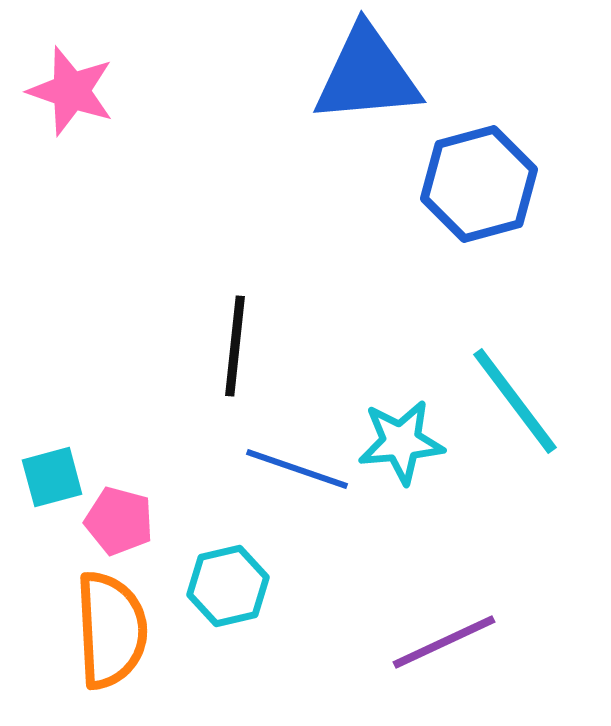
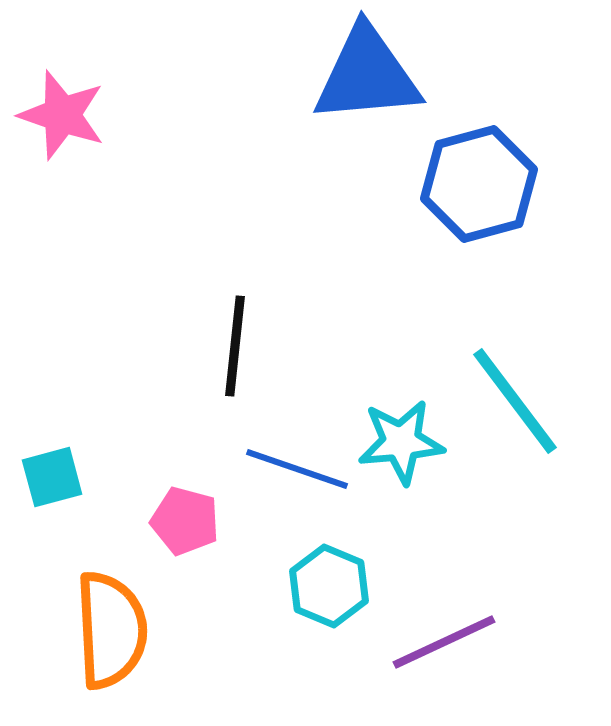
pink star: moved 9 px left, 24 px down
pink pentagon: moved 66 px right
cyan hexagon: moved 101 px right; rotated 24 degrees counterclockwise
